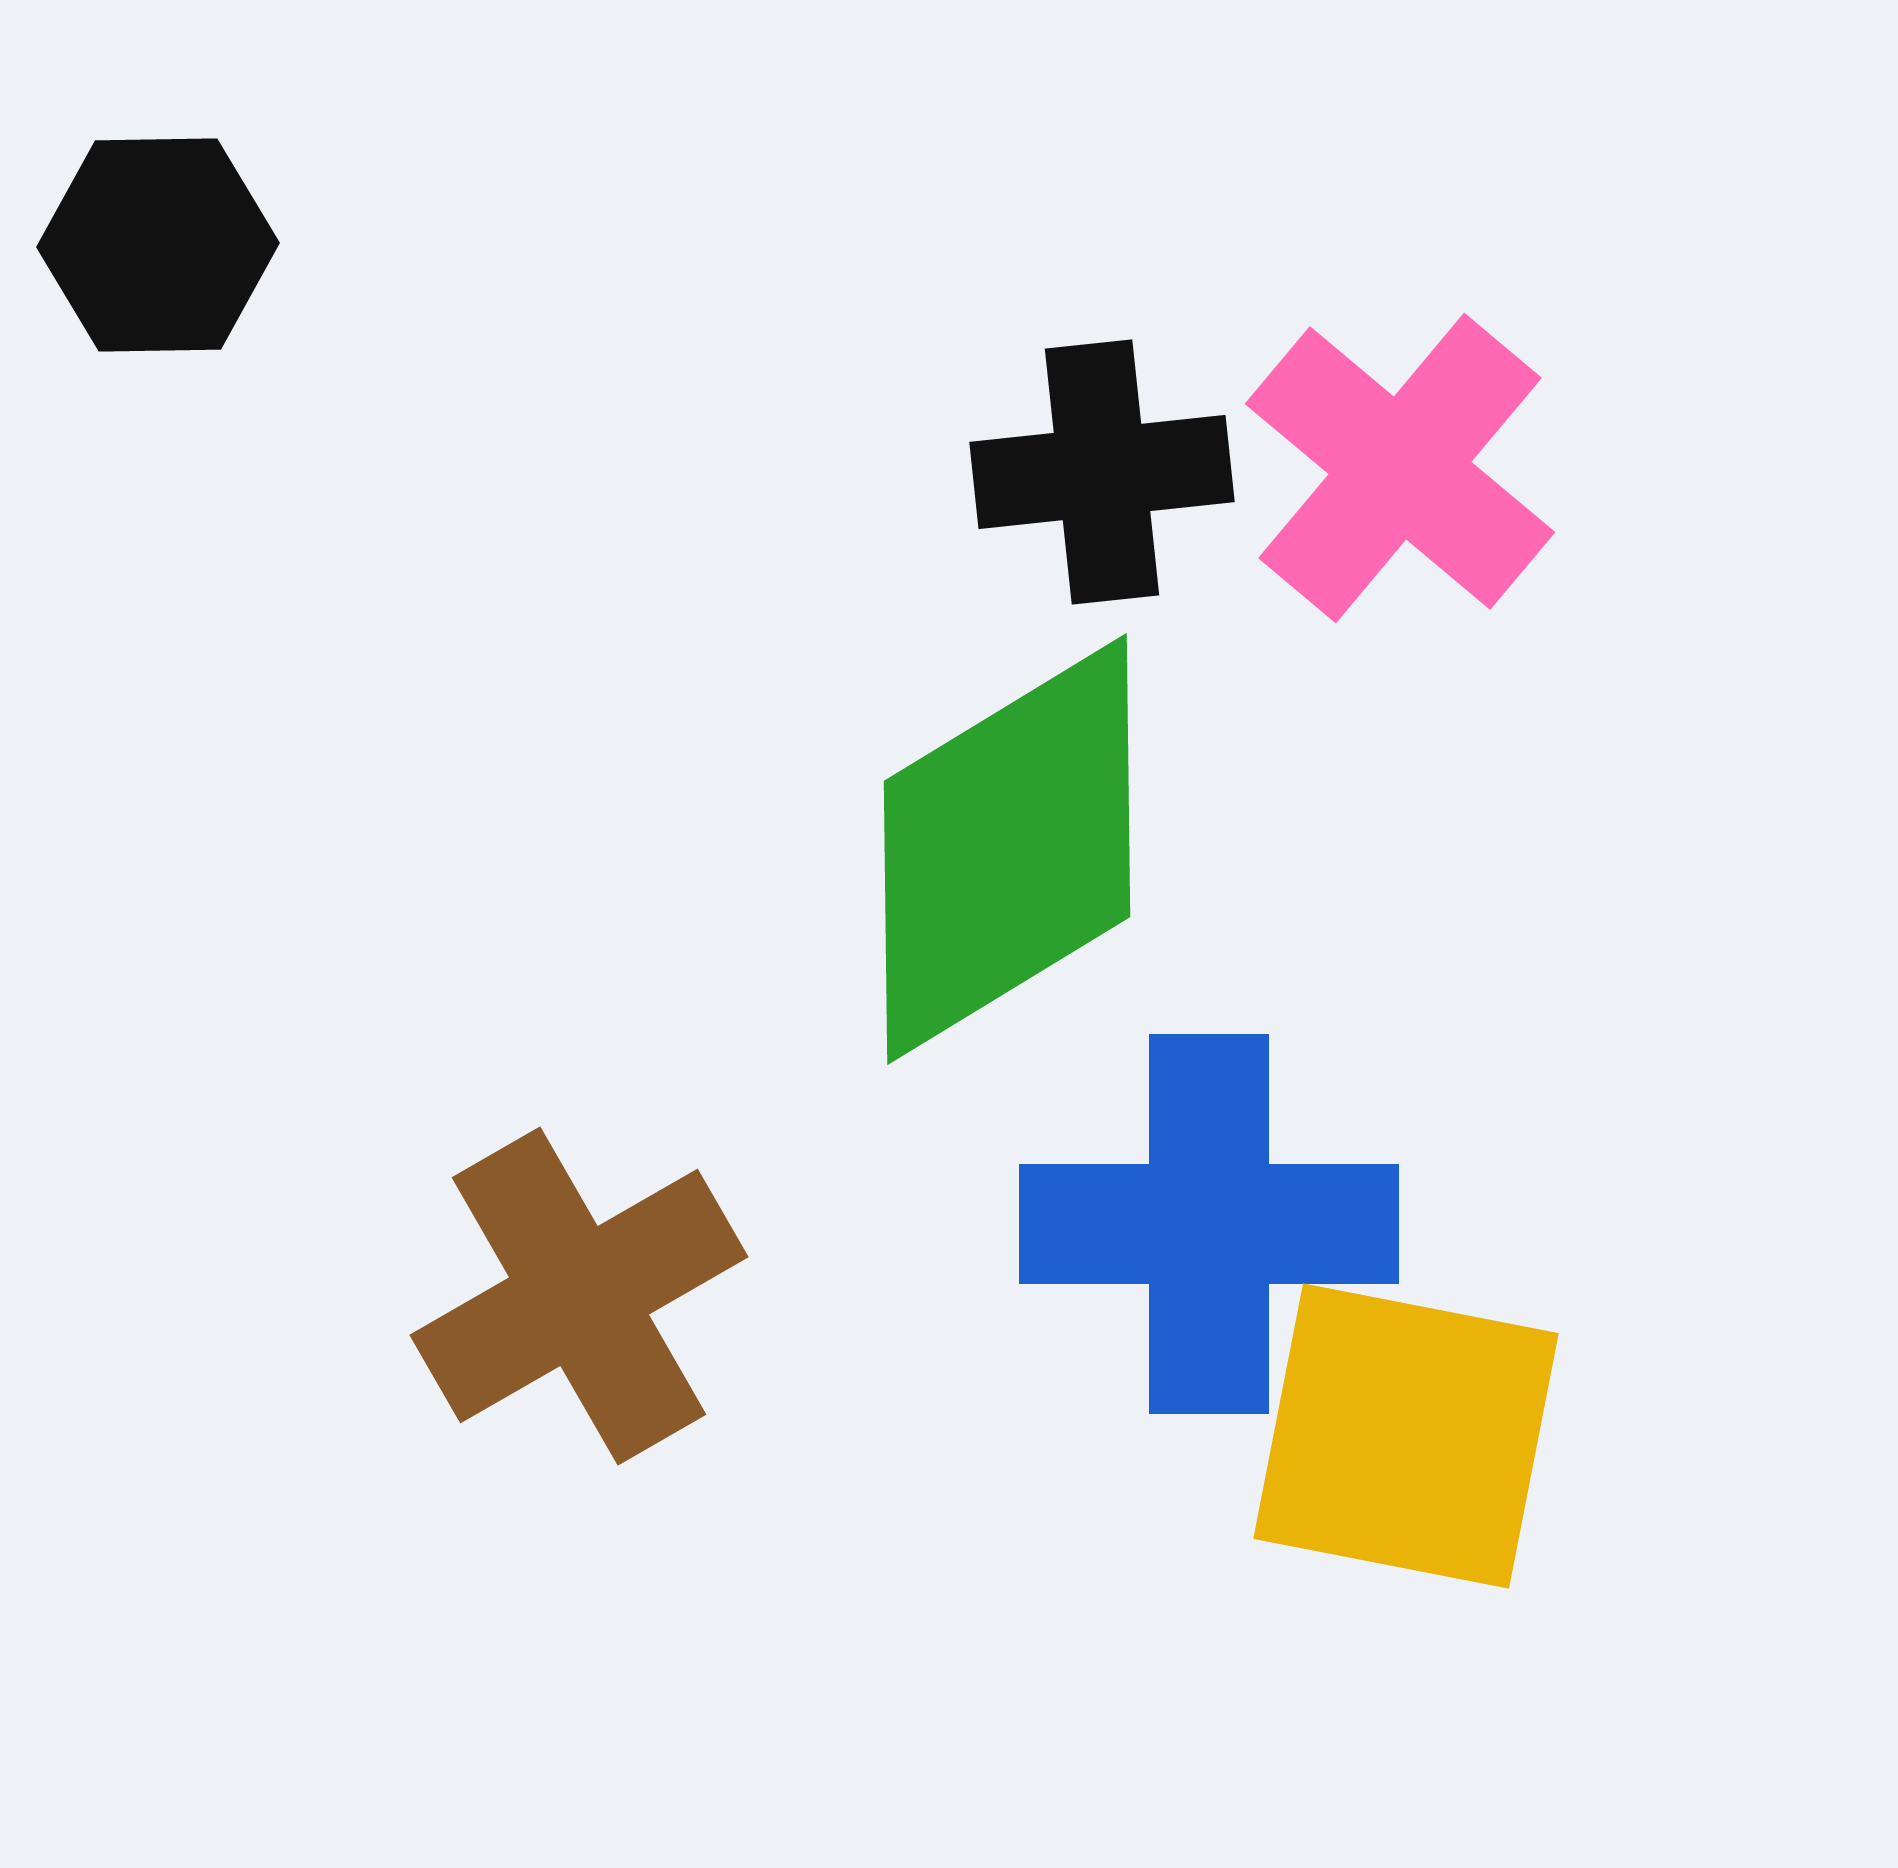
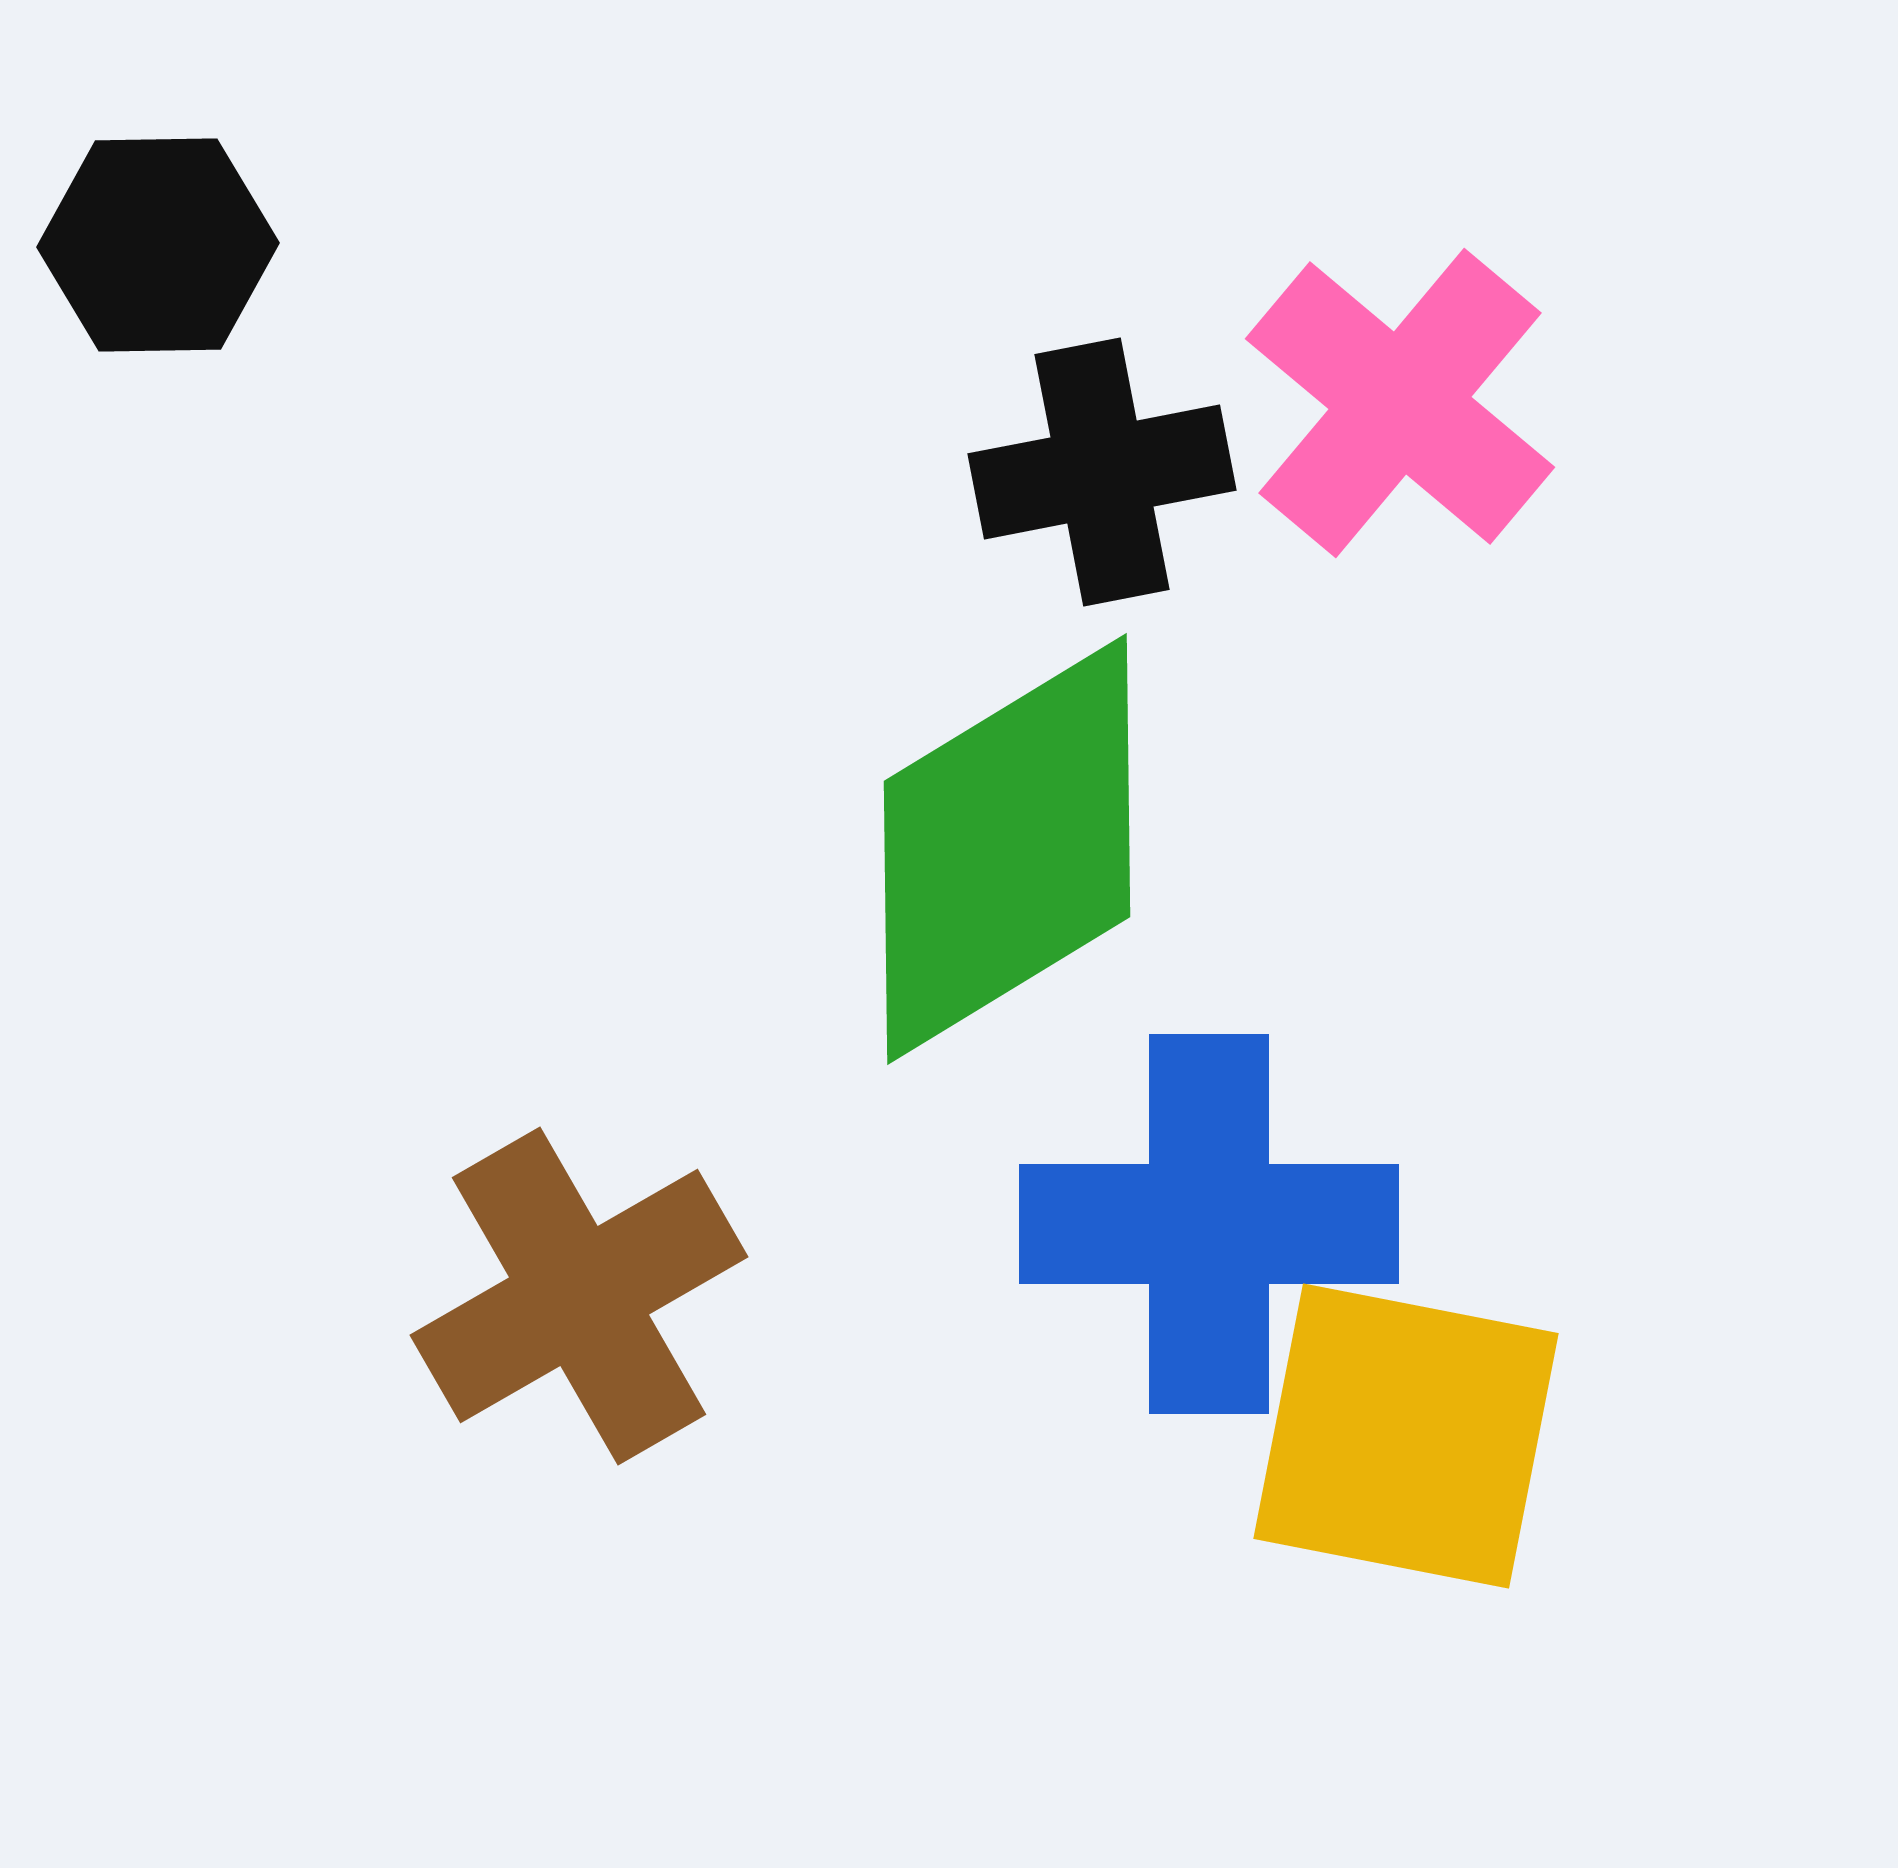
pink cross: moved 65 px up
black cross: rotated 5 degrees counterclockwise
